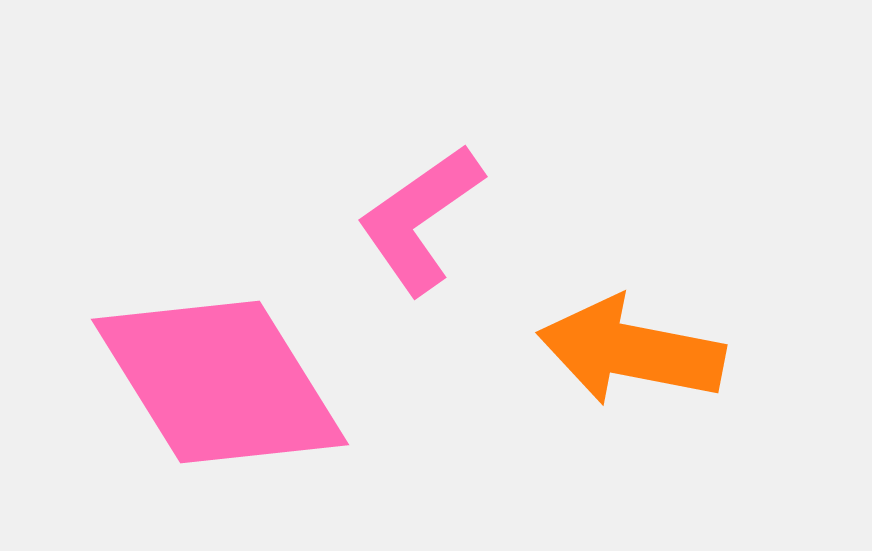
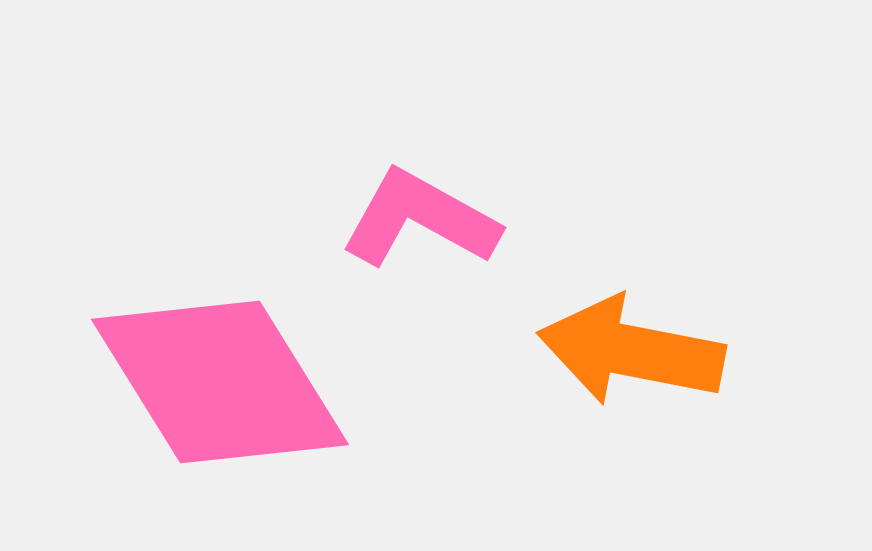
pink L-shape: rotated 64 degrees clockwise
